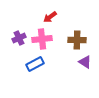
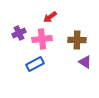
purple cross: moved 5 px up
